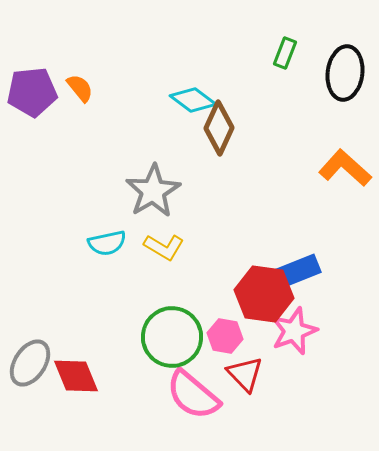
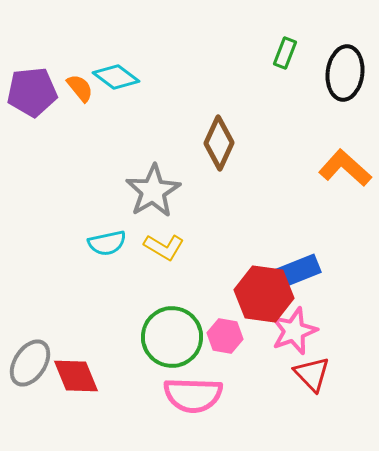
cyan diamond: moved 77 px left, 23 px up
brown diamond: moved 15 px down
red triangle: moved 67 px right
pink semicircle: rotated 38 degrees counterclockwise
